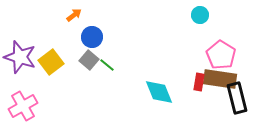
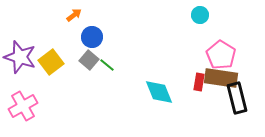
brown rectangle: moved 1 px right, 1 px up
